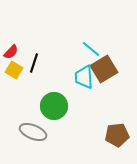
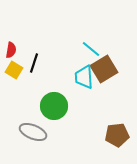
red semicircle: moved 2 px up; rotated 35 degrees counterclockwise
